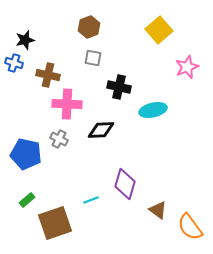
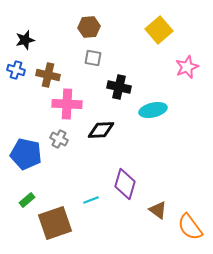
brown hexagon: rotated 15 degrees clockwise
blue cross: moved 2 px right, 7 px down
